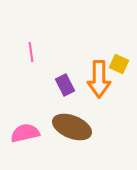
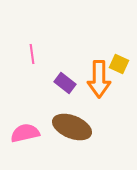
pink line: moved 1 px right, 2 px down
purple rectangle: moved 2 px up; rotated 25 degrees counterclockwise
